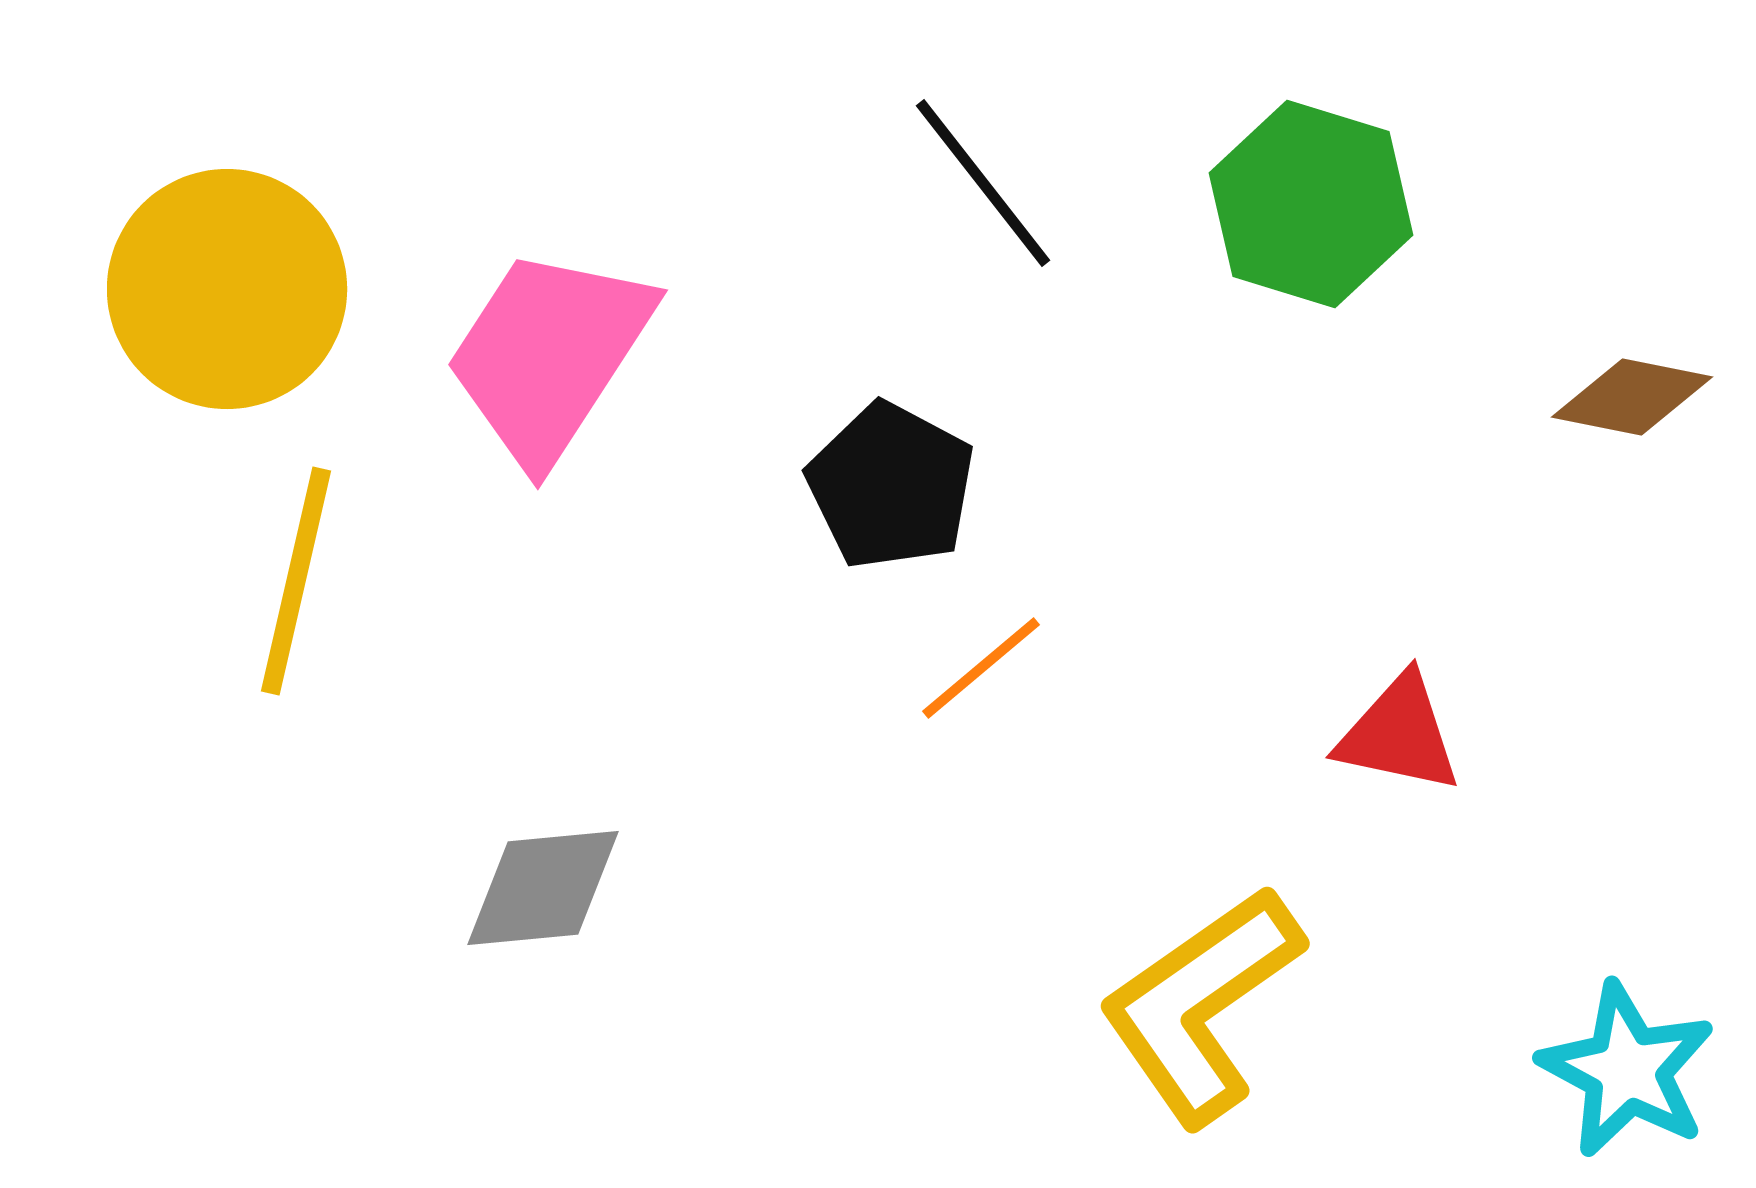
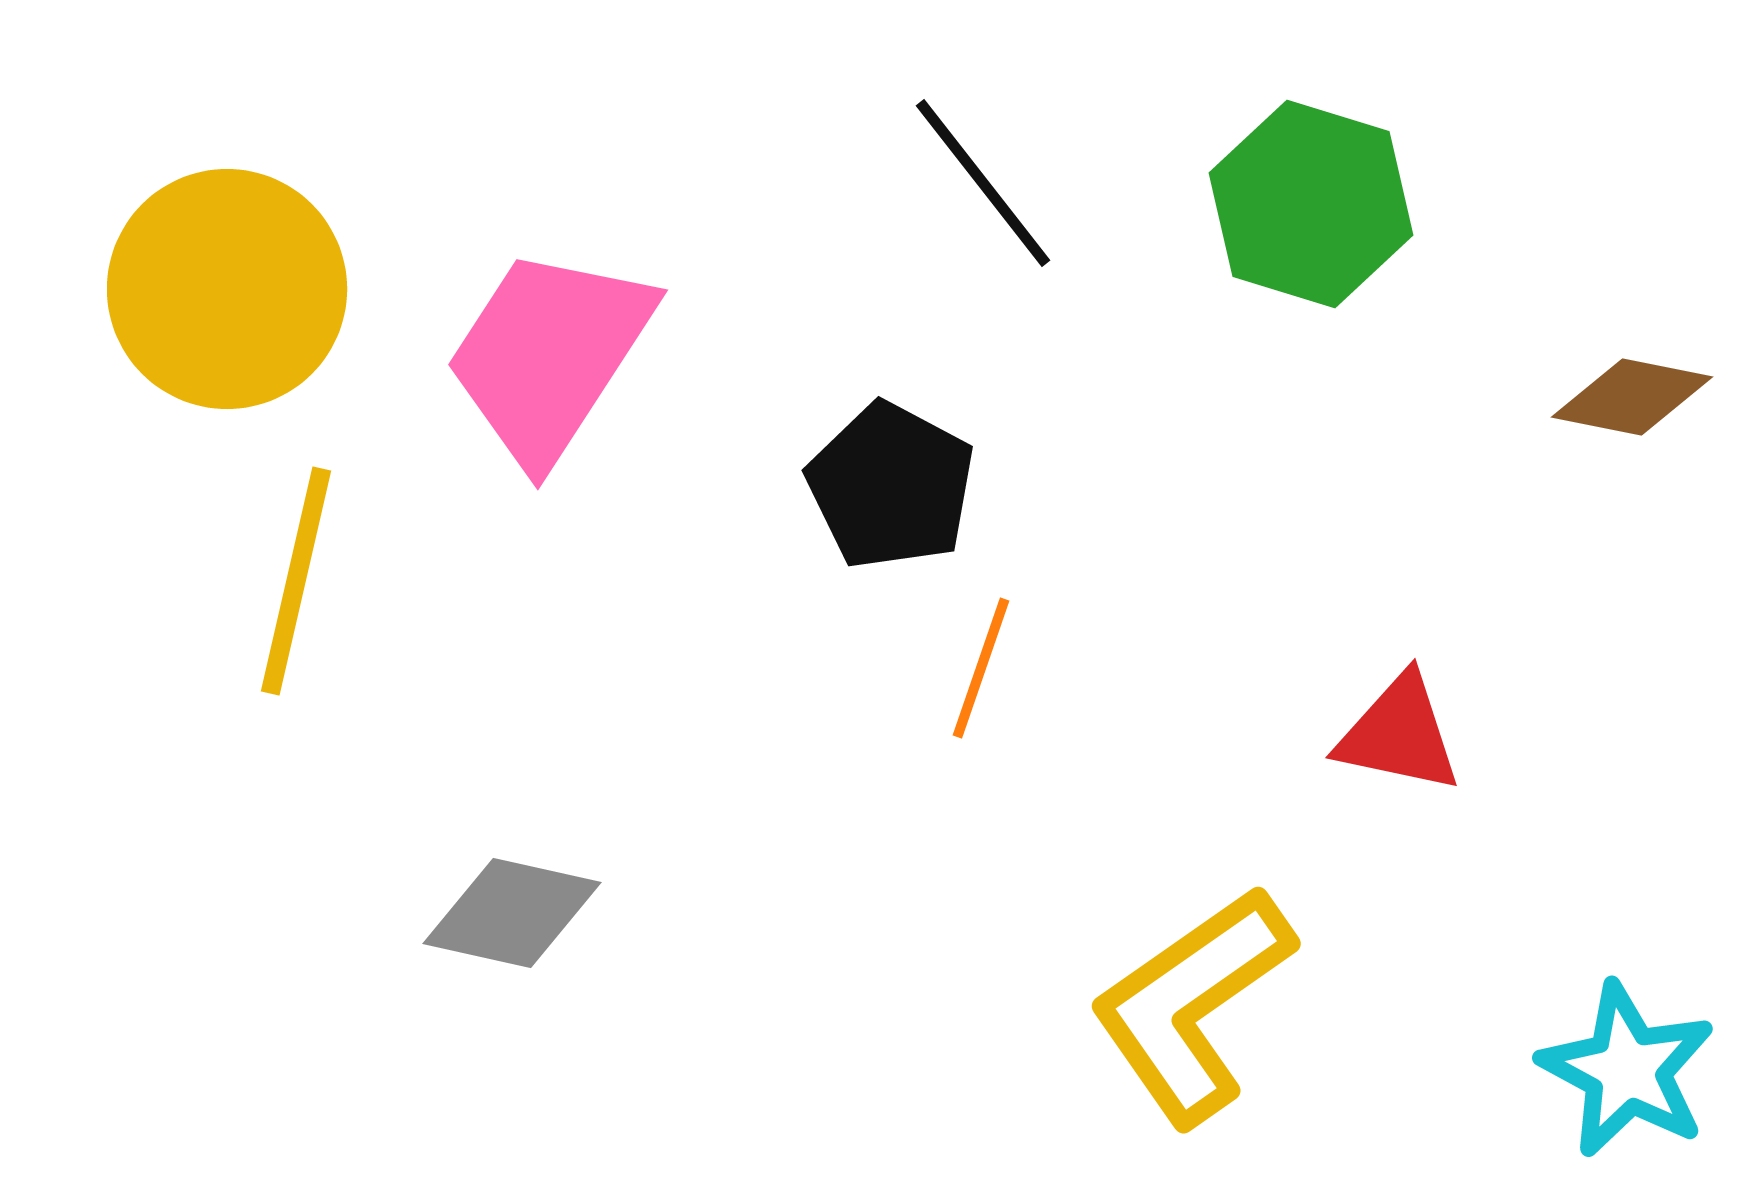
orange line: rotated 31 degrees counterclockwise
gray diamond: moved 31 px left, 25 px down; rotated 18 degrees clockwise
yellow L-shape: moved 9 px left
